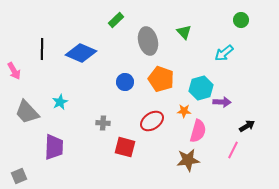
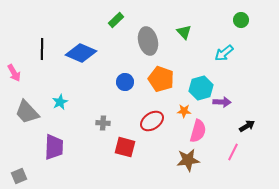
pink arrow: moved 2 px down
pink line: moved 2 px down
